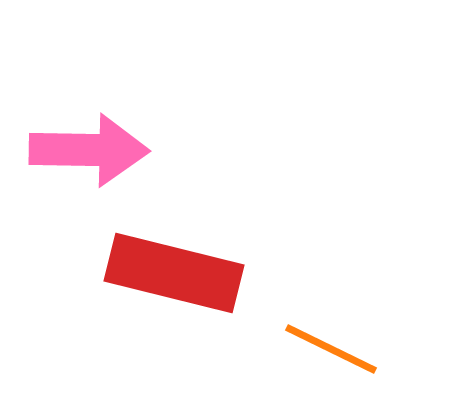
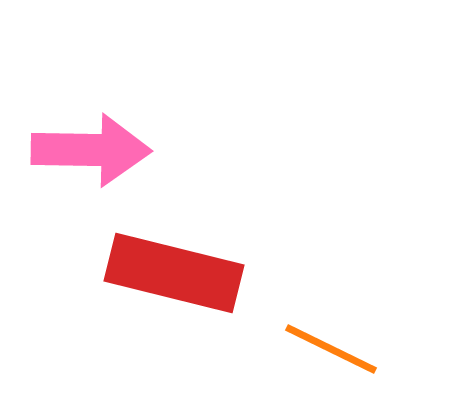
pink arrow: moved 2 px right
